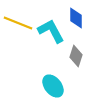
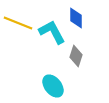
cyan L-shape: moved 1 px right, 1 px down
